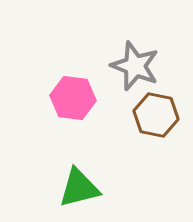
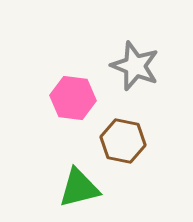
brown hexagon: moved 33 px left, 26 px down
